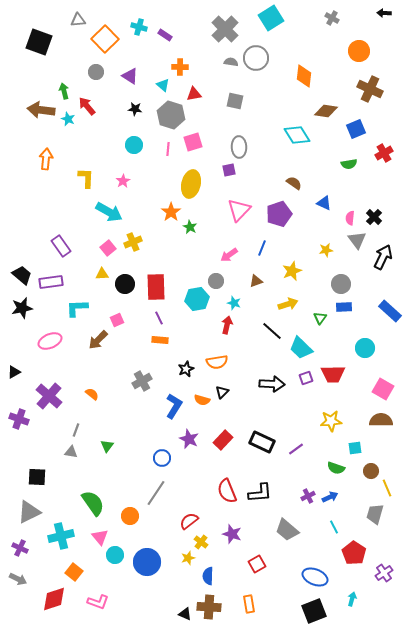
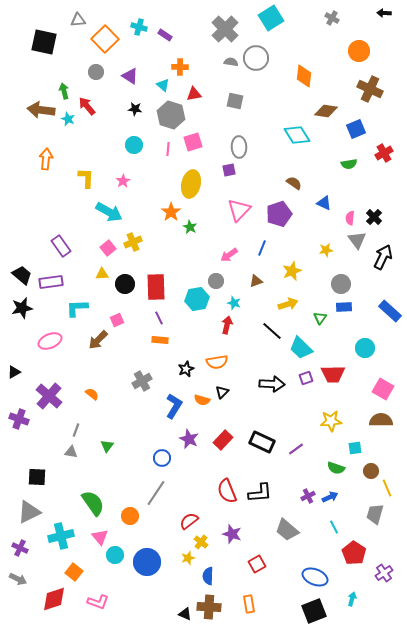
black square at (39, 42): moved 5 px right; rotated 8 degrees counterclockwise
